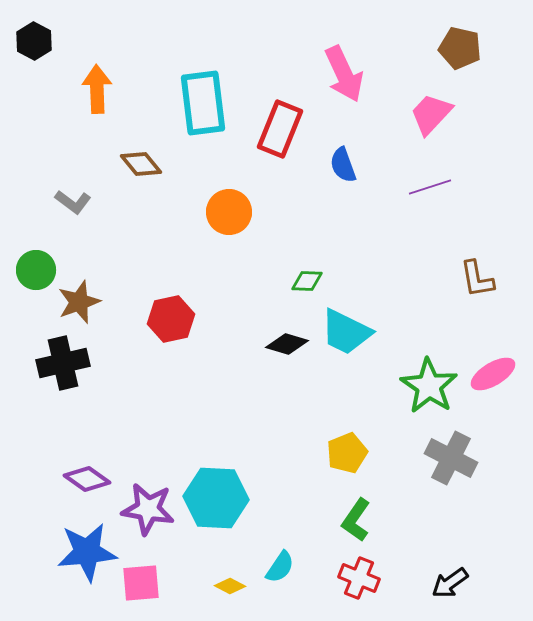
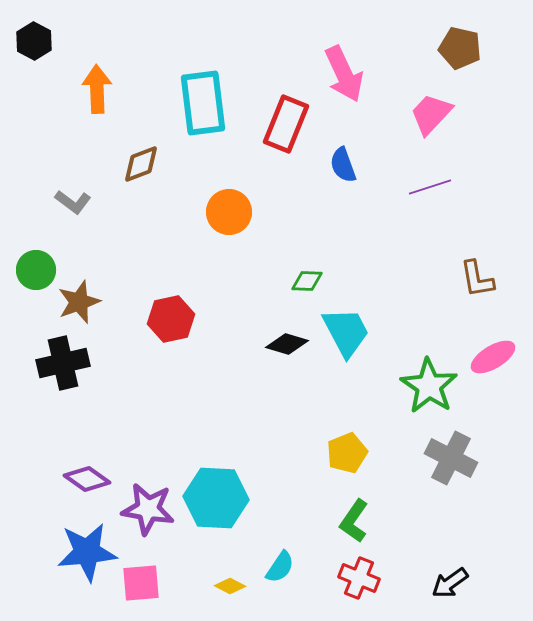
red rectangle: moved 6 px right, 5 px up
brown diamond: rotated 72 degrees counterclockwise
cyan trapezoid: rotated 144 degrees counterclockwise
pink ellipse: moved 17 px up
green L-shape: moved 2 px left, 1 px down
